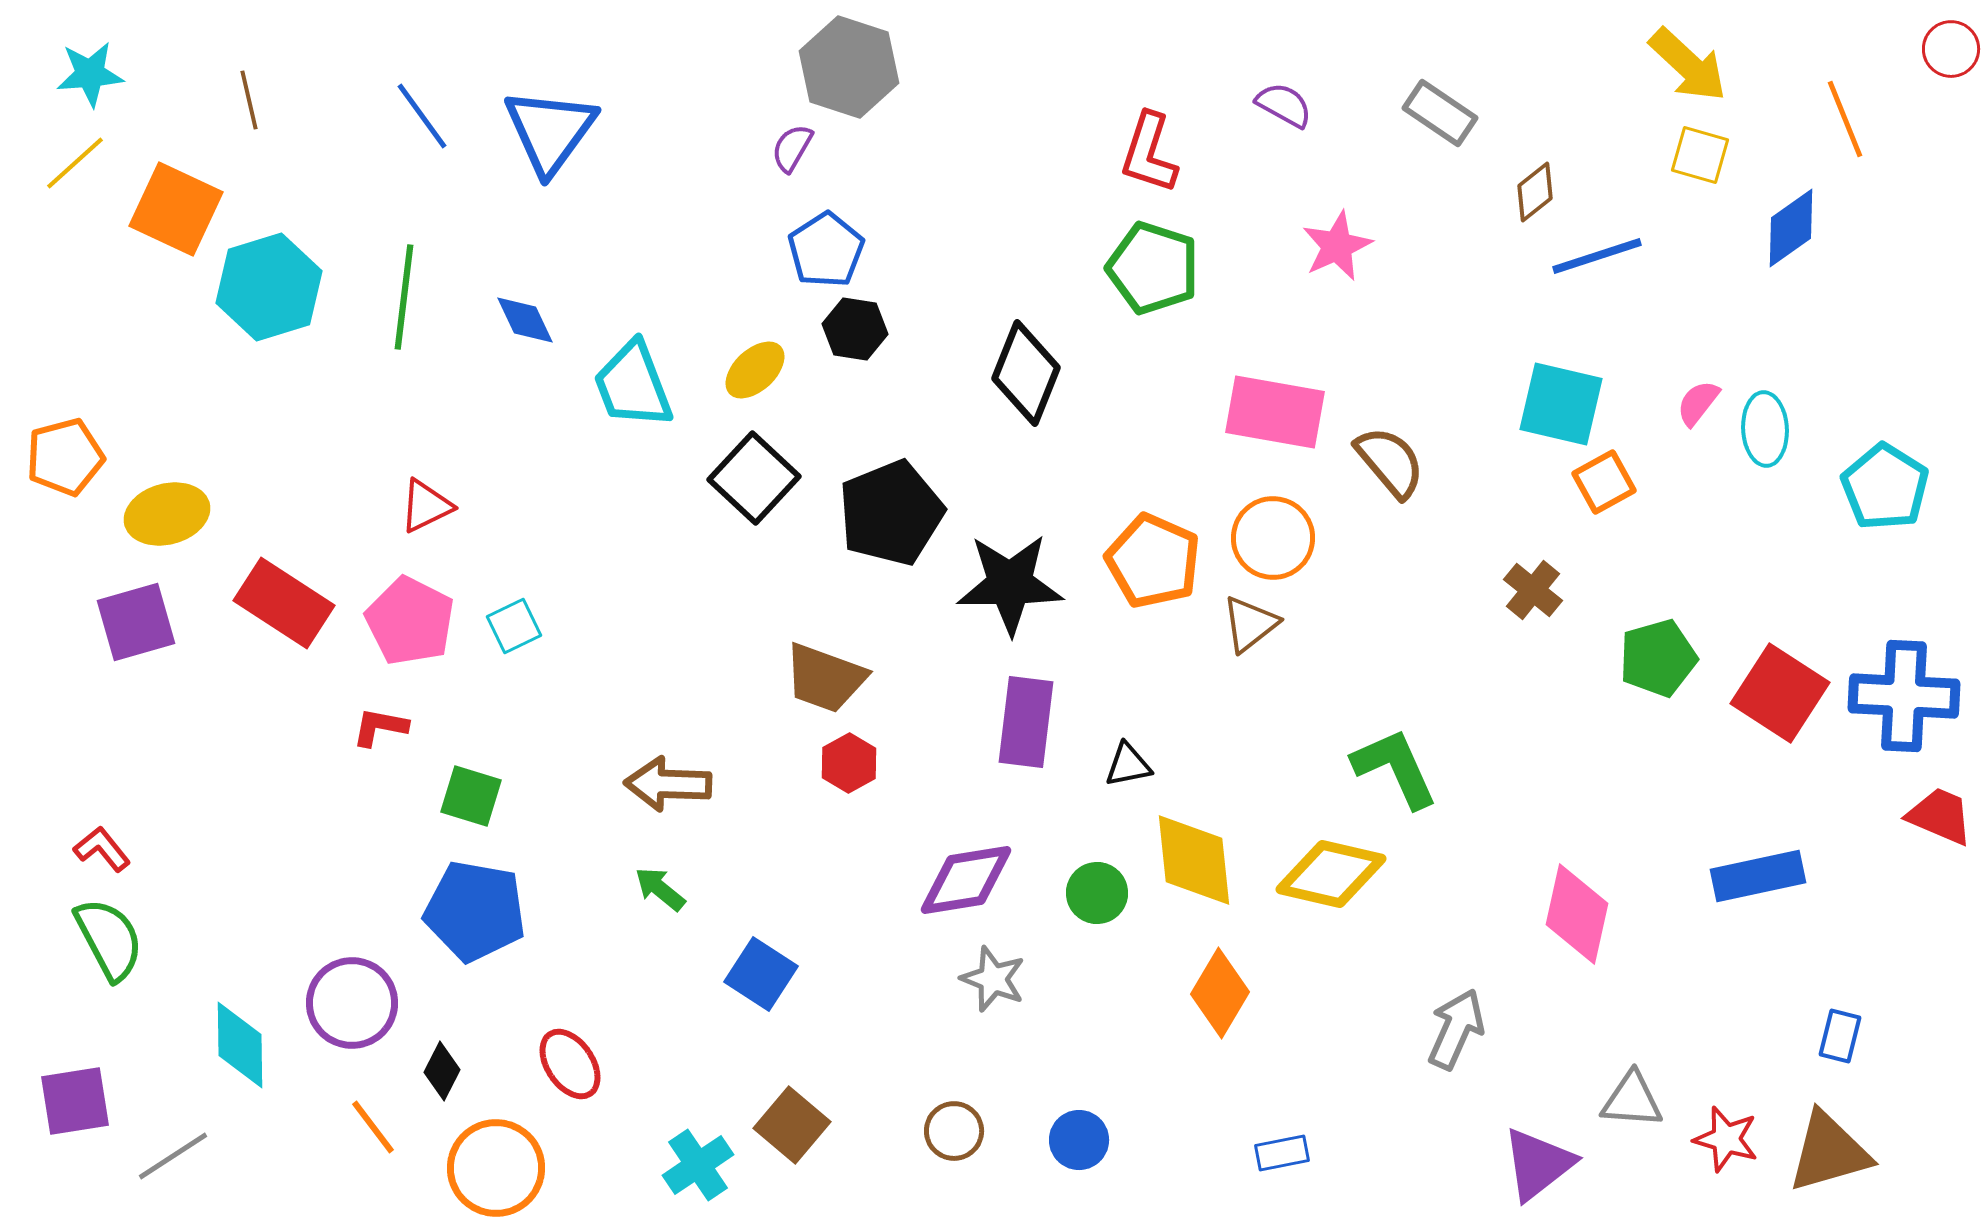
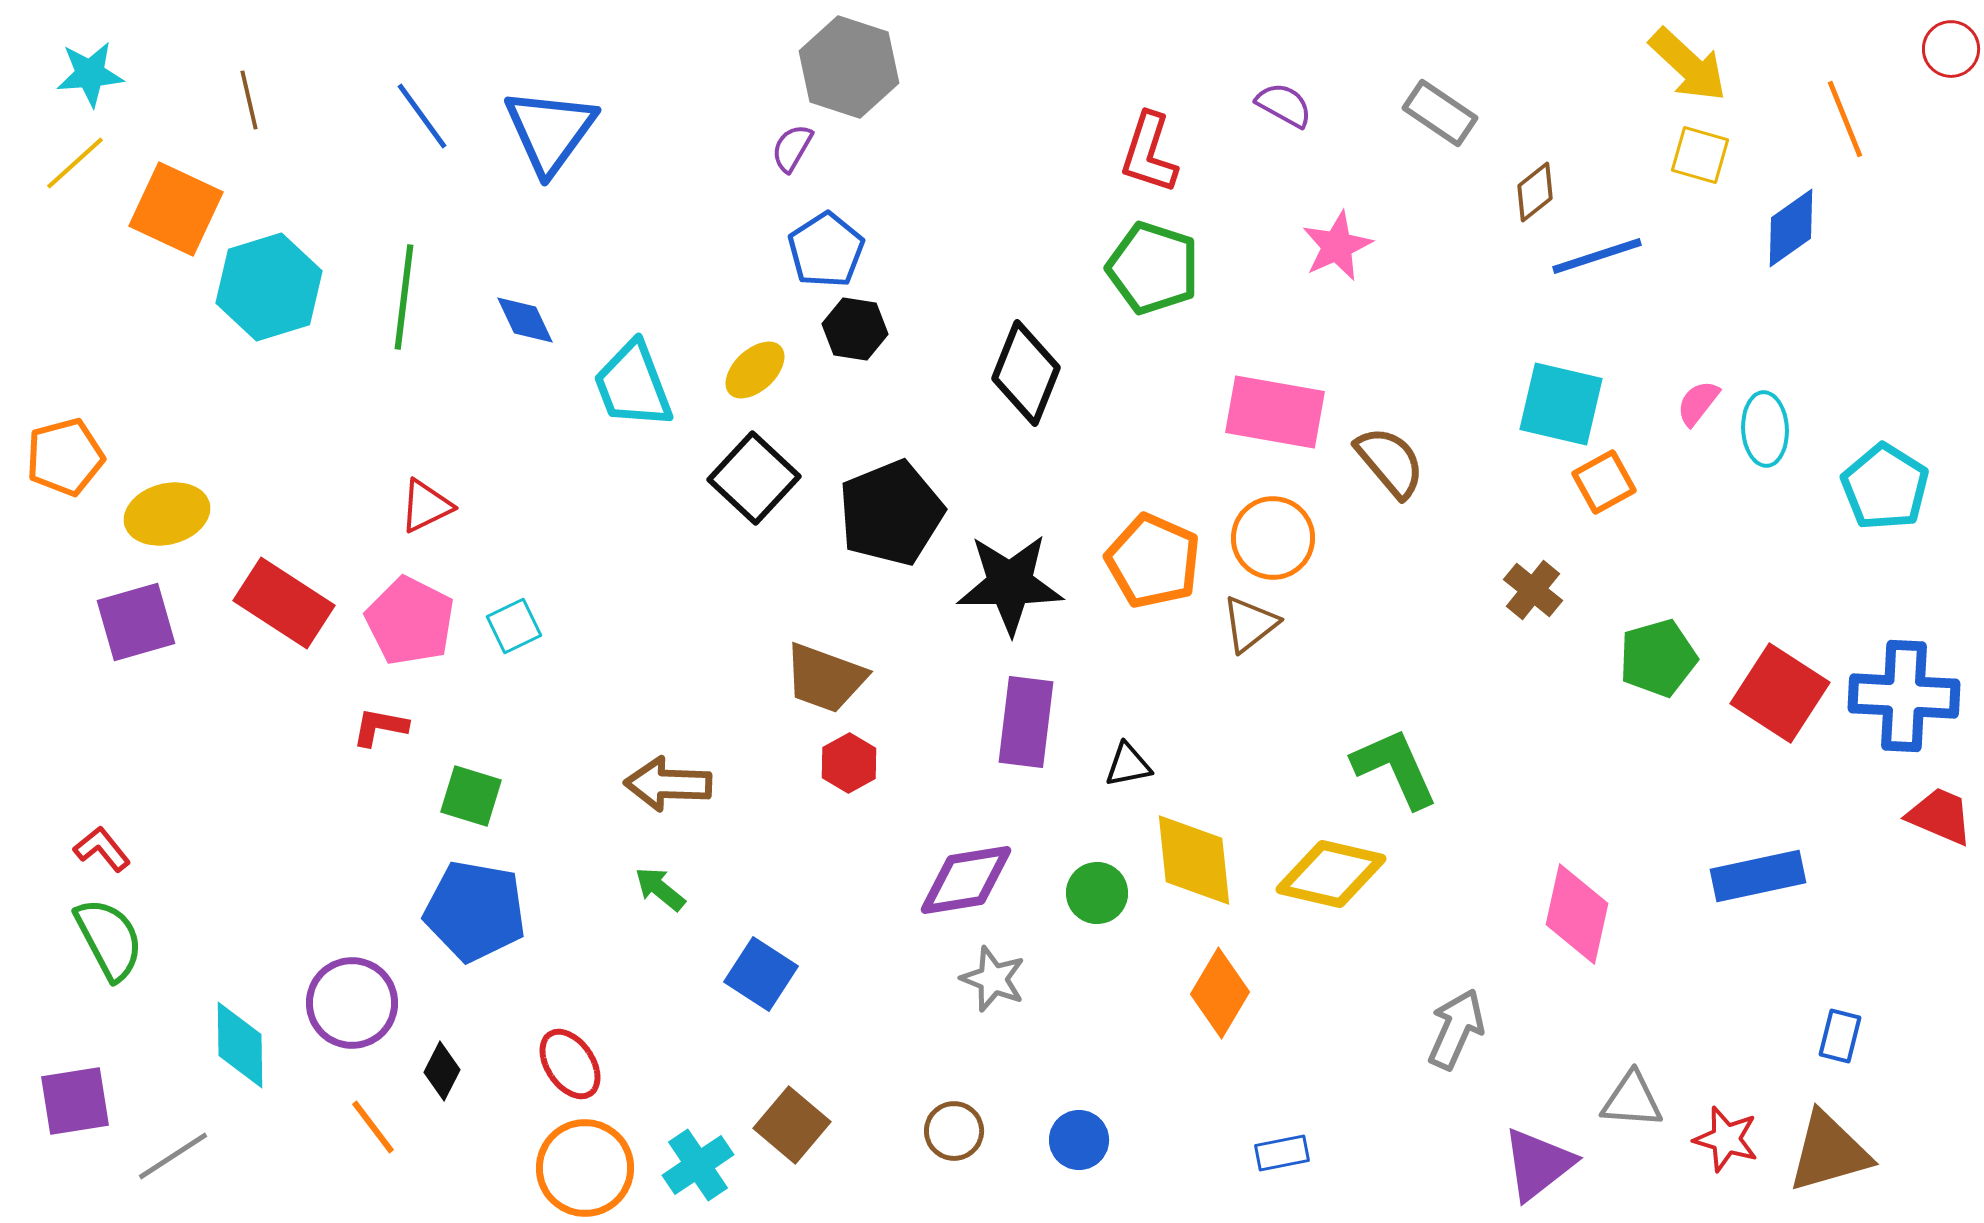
orange circle at (496, 1168): moved 89 px right
